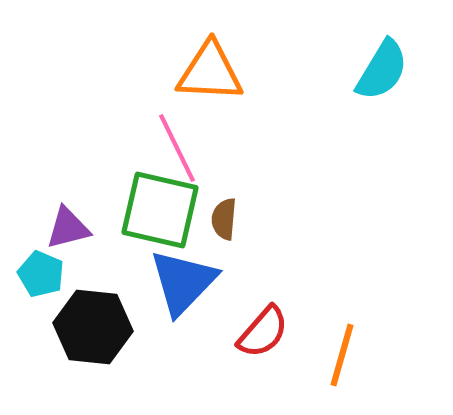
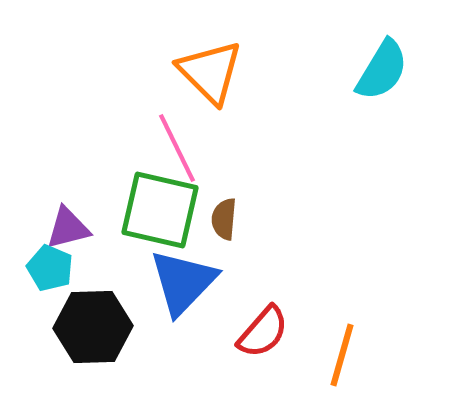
orange triangle: rotated 42 degrees clockwise
cyan pentagon: moved 9 px right, 6 px up
black hexagon: rotated 8 degrees counterclockwise
